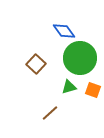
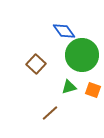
green circle: moved 2 px right, 3 px up
